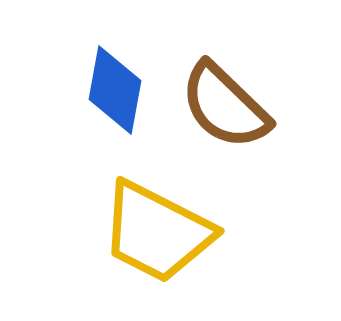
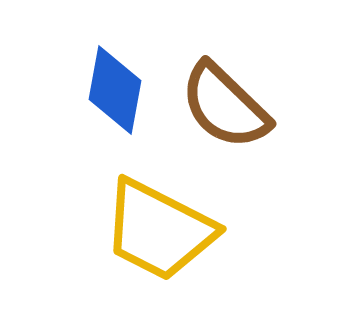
yellow trapezoid: moved 2 px right, 2 px up
